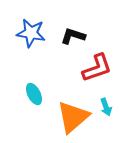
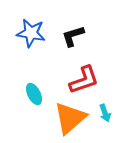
black L-shape: rotated 35 degrees counterclockwise
red L-shape: moved 13 px left, 12 px down
cyan arrow: moved 1 px left, 6 px down
orange triangle: moved 3 px left, 1 px down
